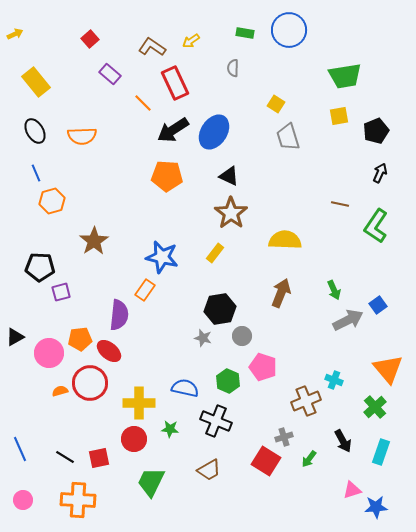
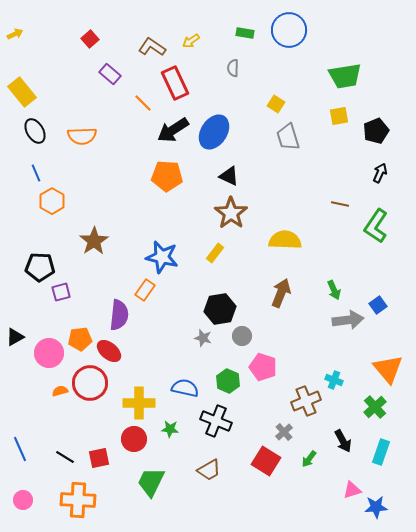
yellow rectangle at (36, 82): moved 14 px left, 10 px down
orange hexagon at (52, 201): rotated 15 degrees counterclockwise
gray arrow at (348, 320): rotated 20 degrees clockwise
gray cross at (284, 437): moved 5 px up; rotated 24 degrees counterclockwise
